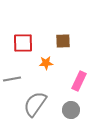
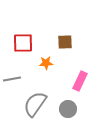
brown square: moved 2 px right, 1 px down
pink rectangle: moved 1 px right
gray circle: moved 3 px left, 1 px up
